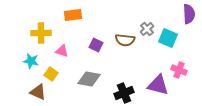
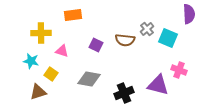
brown triangle: rotated 42 degrees counterclockwise
